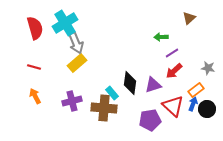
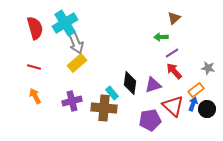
brown triangle: moved 15 px left
red arrow: rotated 90 degrees clockwise
